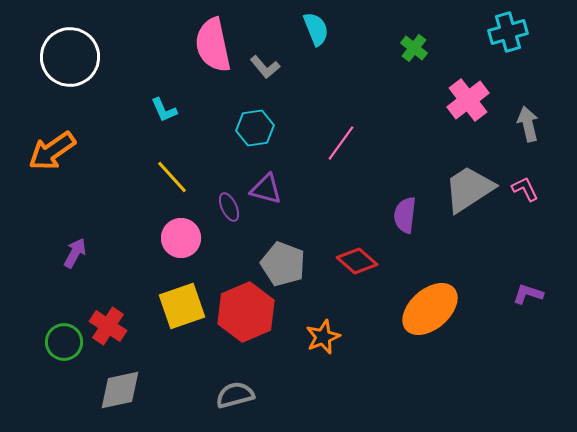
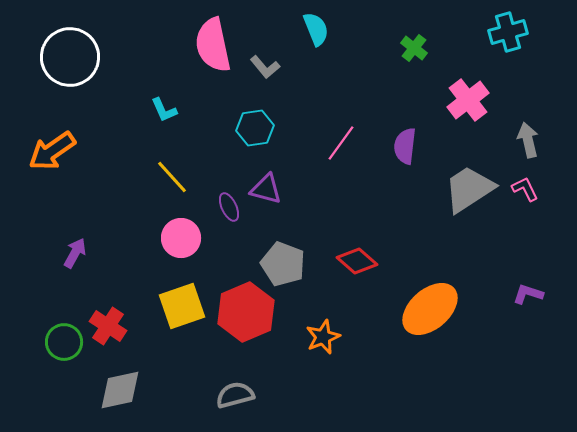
gray arrow: moved 16 px down
purple semicircle: moved 69 px up
